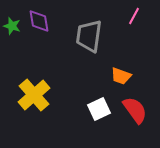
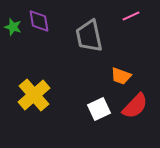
pink line: moved 3 px left; rotated 36 degrees clockwise
green star: moved 1 px right, 1 px down
gray trapezoid: rotated 20 degrees counterclockwise
red semicircle: moved 4 px up; rotated 80 degrees clockwise
